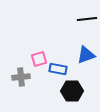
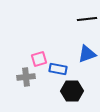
blue triangle: moved 1 px right, 1 px up
gray cross: moved 5 px right
